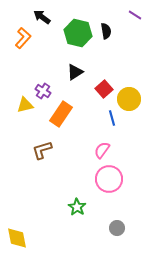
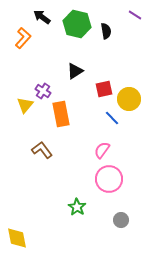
green hexagon: moved 1 px left, 9 px up
black triangle: moved 1 px up
red square: rotated 30 degrees clockwise
yellow triangle: rotated 36 degrees counterclockwise
orange rectangle: rotated 45 degrees counterclockwise
blue line: rotated 28 degrees counterclockwise
brown L-shape: rotated 70 degrees clockwise
gray circle: moved 4 px right, 8 px up
